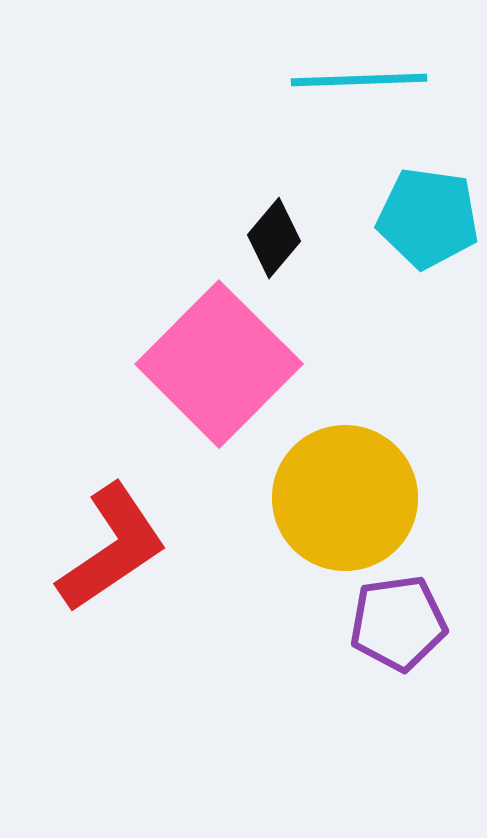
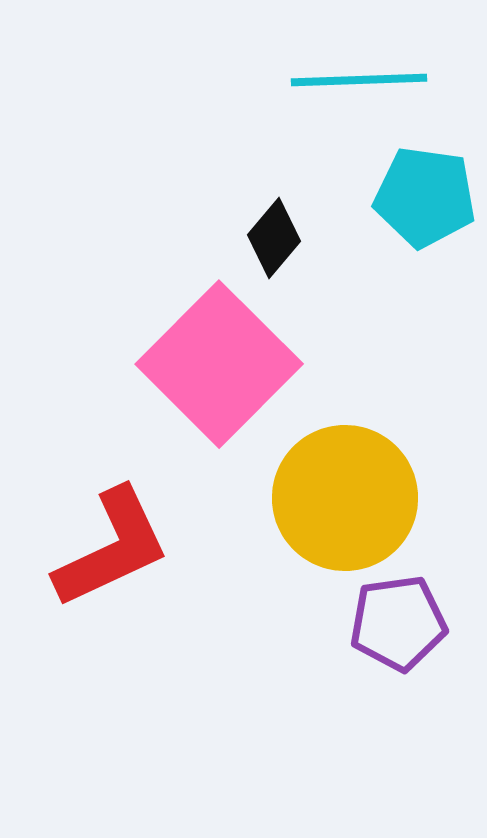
cyan pentagon: moved 3 px left, 21 px up
red L-shape: rotated 9 degrees clockwise
